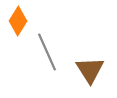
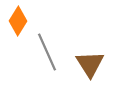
brown triangle: moved 6 px up
